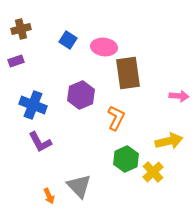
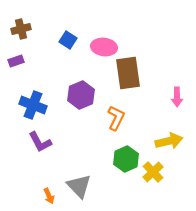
pink arrow: moved 2 px left, 1 px down; rotated 84 degrees clockwise
